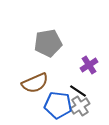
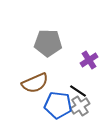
gray pentagon: rotated 12 degrees clockwise
purple cross: moved 5 px up
